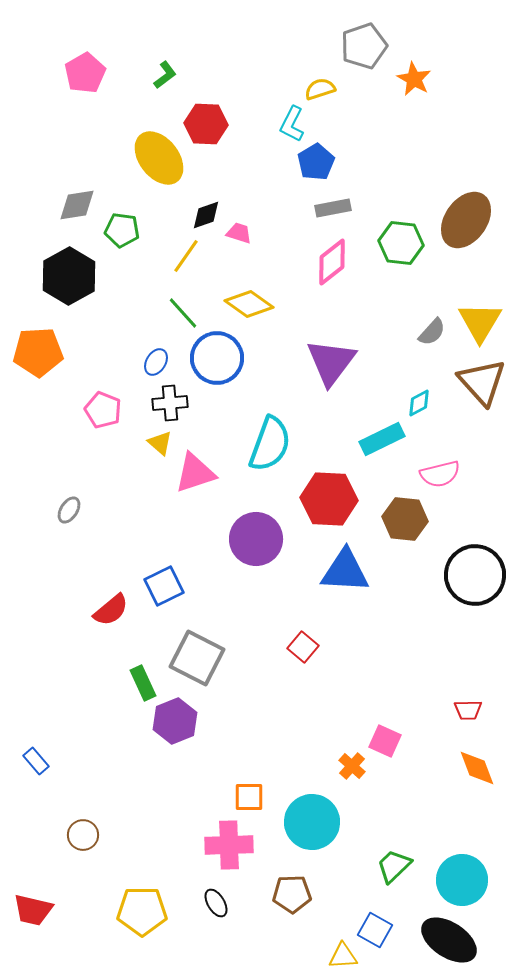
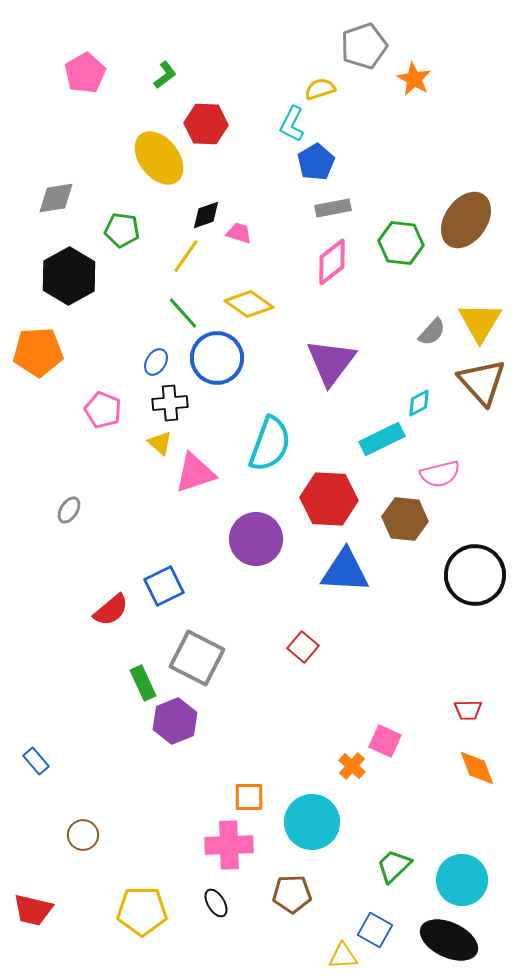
gray diamond at (77, 205): moved 21 px left, 7 px up
black ellipse at (449, 940): rotated 8 degrees counterclockwise
